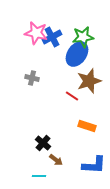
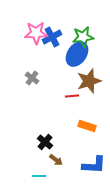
pink star: rotated 15 degrees counterclockwise
gray cross: rotated 24 degrees clockwise
red line: rotated 40 degrees counterclockwise
black cross: moved 2 px right, 1 px up
